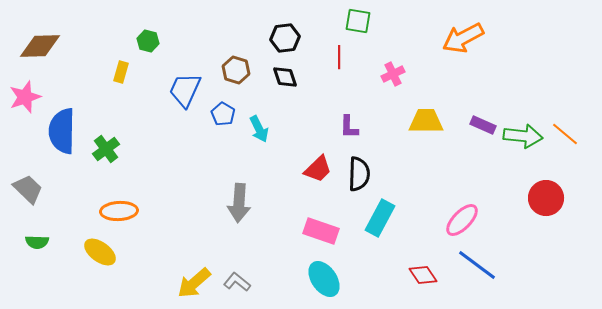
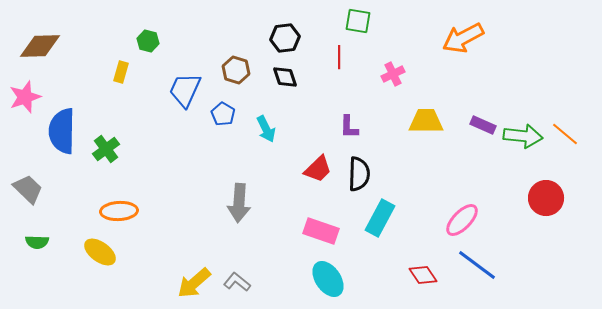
cyan arrow: moved 7 px right
cyan ellipse: moved 4 px right
